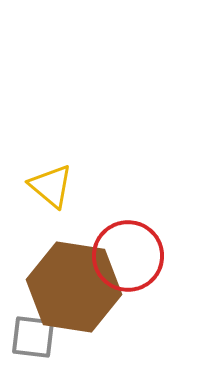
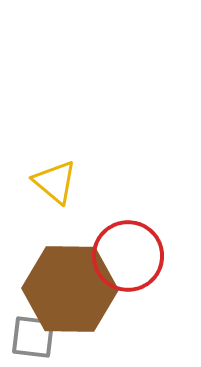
yellow triangle: moved 4 px right, 4 px up
brown hexagon: moved 4 px left, 2 px down; rotated 8 degrees counterclockwise
